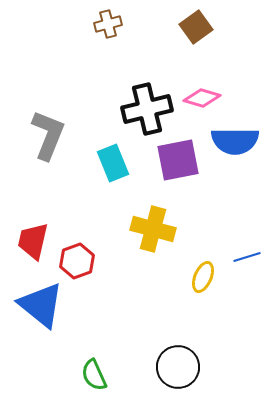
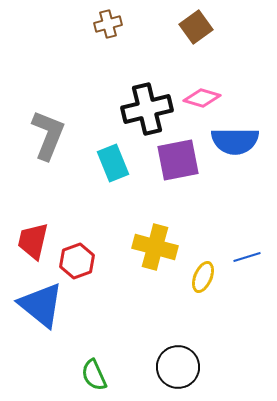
yellow cross: moved 2 px right, 18 px down
